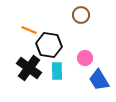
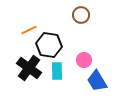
orange line: rotated 49 degrees counterclockwise
pink circle: moved 1 px left, 2 px down
blue trapezoid: moved 2 px left, 1 px down
